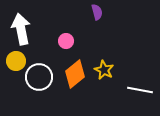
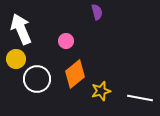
white arrow: rotated 12 degrees counterclockwise
yellow circle: moved 2 px up
yellow star: moved 3 px left, 21 px down; rotated 30 degrees clockwise
white circle: moved 2 px left, 2 px down
white line: moved 8 px down
